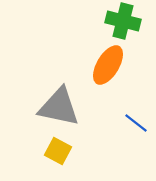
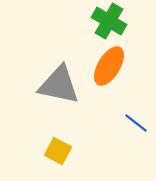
green cross: moved 14 px left; rotated 16 degrees clockwise
orange ellipse: moved 1 px right, 1 px down
gray triangle: moved 22 px up
